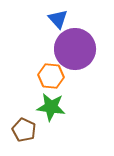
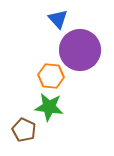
purple circle: moved 5 px right, 1 px down
green star: moved 2 px left
